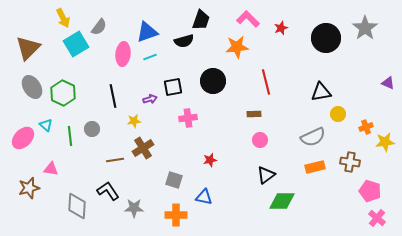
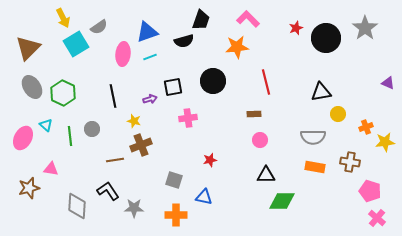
gray semicircle at (99, 27): rotated 18 degrees clockwise
red star at (281, 28): moved 15 px right
yellow star at (134, 121): rotated 24 degrees clockwise
gray semicircle at (313, 137): rotated 25 degrees clockwise
pink ellipse at (23, 138): rotated 15 degrees counterclockwise
brown cross at (143, 148): moved 2 px left, 3 px up; rotated 10 degrees clockwise
orange rectangle at (315, 167): rotated 24 degrees clockwise
black triangle at (266, 175): rotated 36 degrees clockwise
